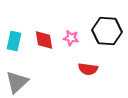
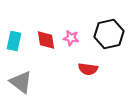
black hexagon: moved 2 px right, 3 px down; rotated 16 degrees counterclockwise
red diamond: moved 2 px right
gray triangle: moved 4 px right; rotated 40 degrees counterclockwise
